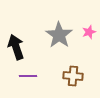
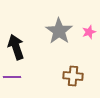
gray star: moved 4 px up
purple line: moved 16 px left, 1 px down
